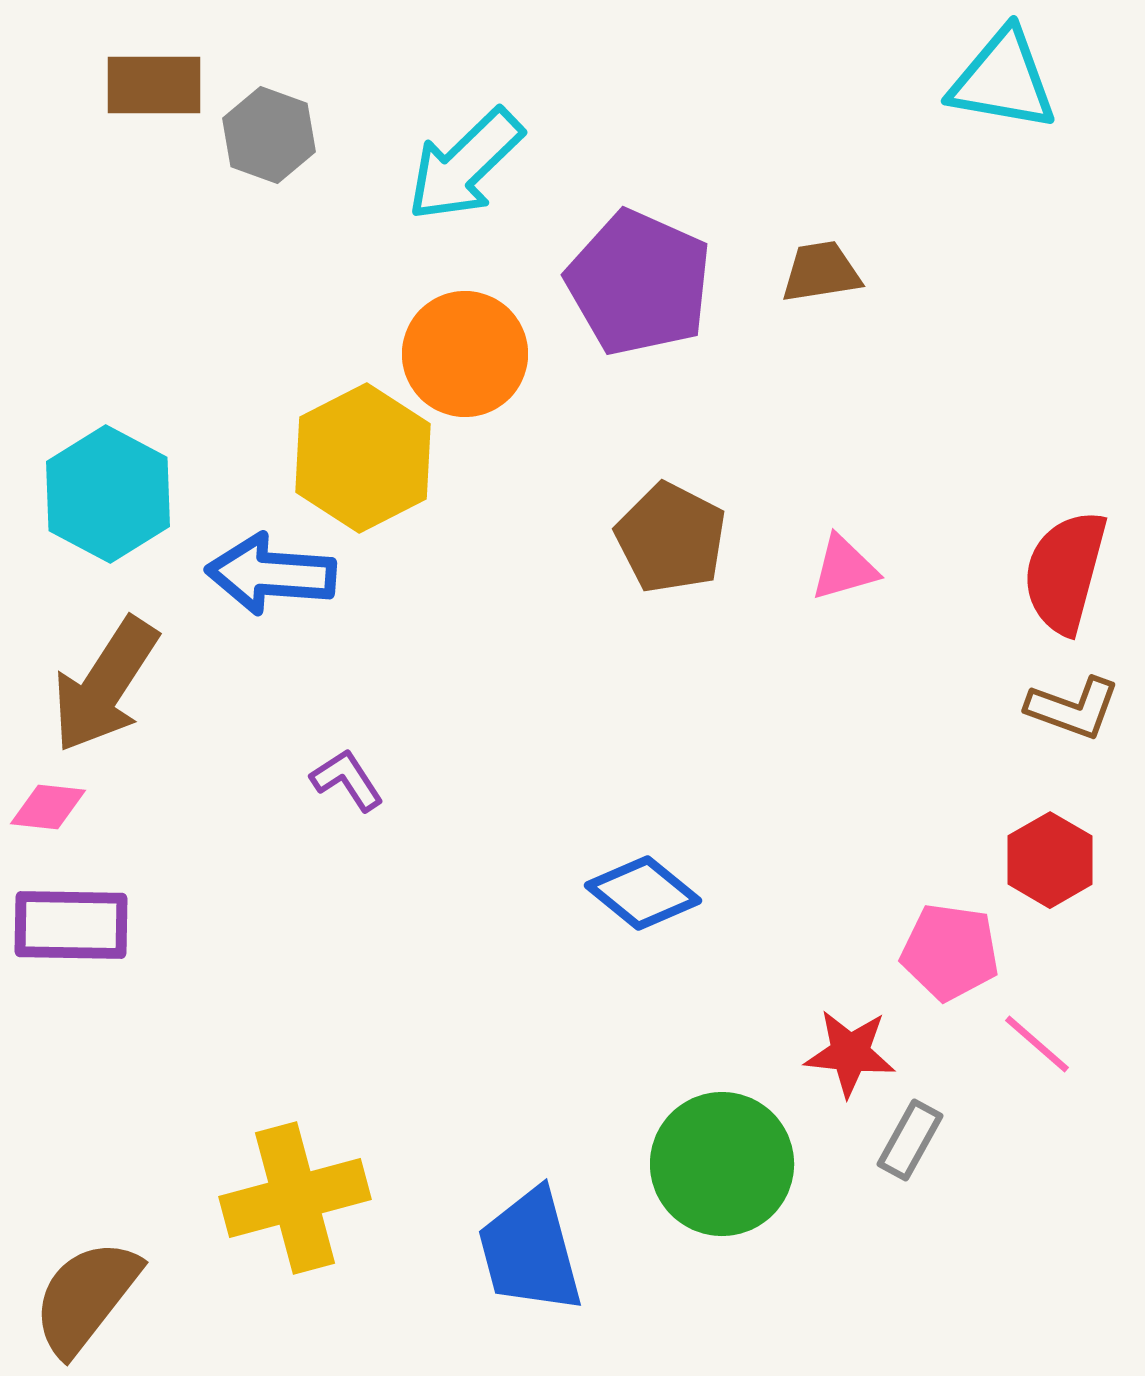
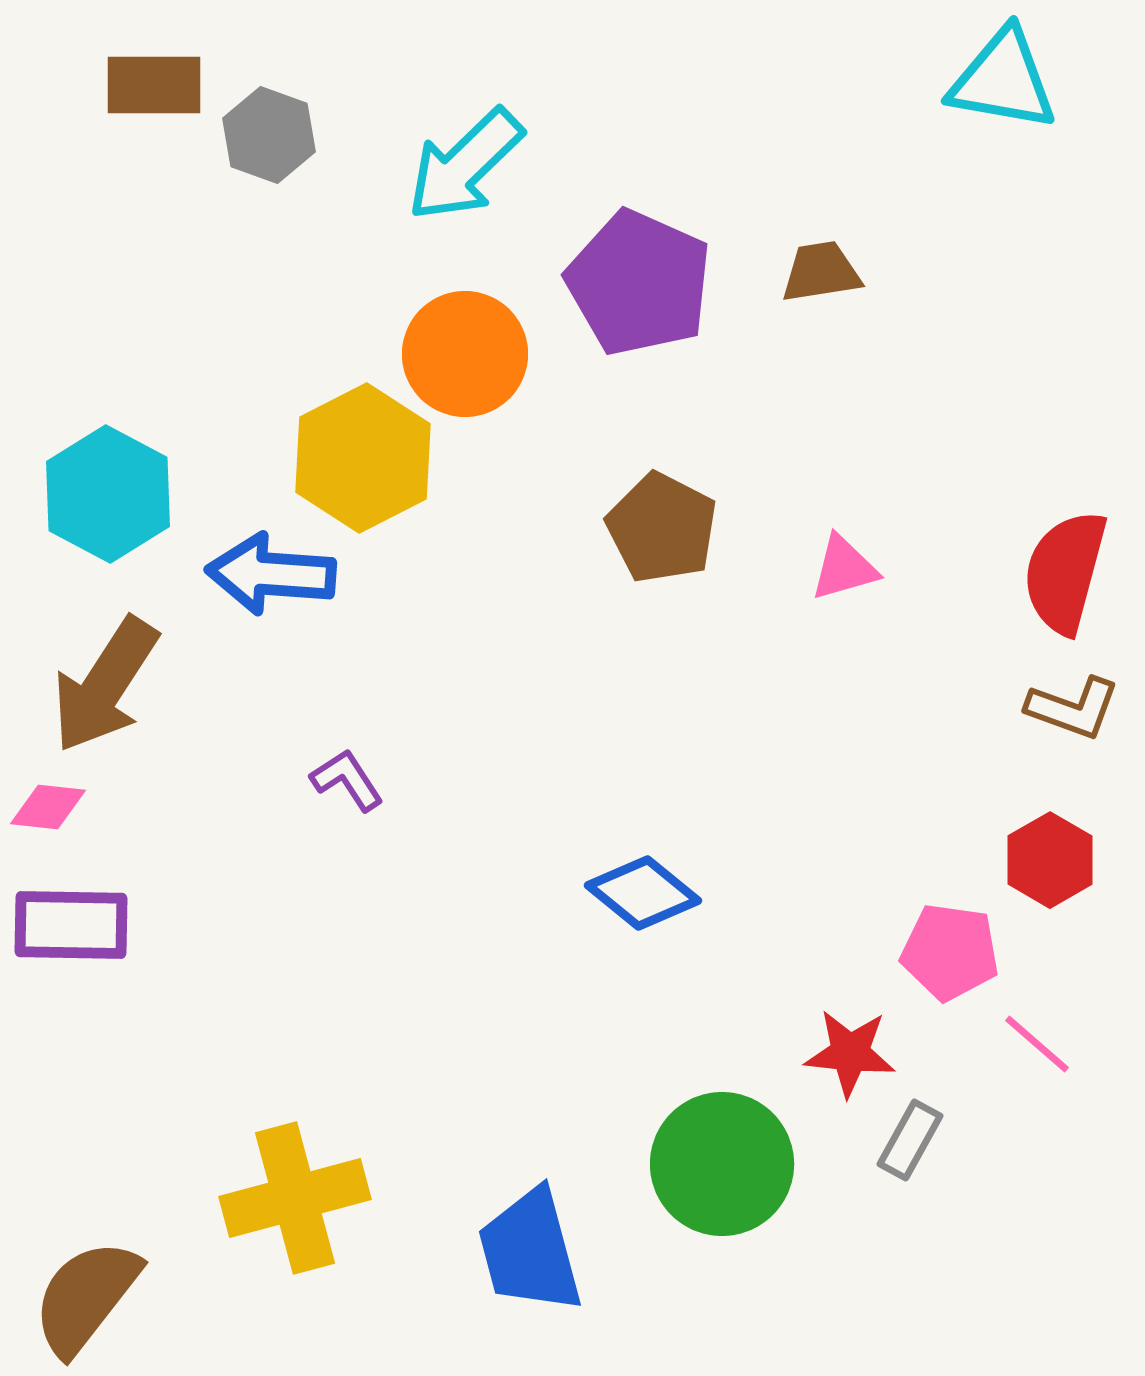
brown pentagon: moved 9 px left, 10 px up
